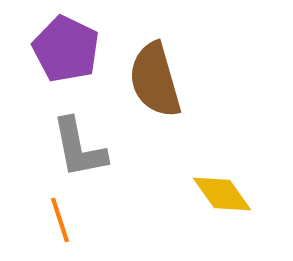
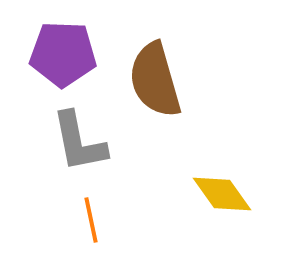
purple pentagon: moved 3 px left, 5 px down; rotated 24 degrees counterclockwise
gray L-shape: moved 6 px up
orange line: moved 31 px right; rotated 6 degrees clockwise
